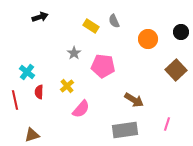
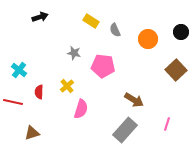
gray semicircle: moved 1 px right, 9 px down
yellow rectangle: moved 5 px up
gray star: rotated 24 degrees counterclockwise
cyan cross: moved 8 px left, 2 px up
red line: moved 2 px left, 2 px down; rotated 66 degrees counterclockwise
pink semicircle: rotated 24 degrees counterclockwise
gray rectangle: rotated 40 degrees counterclockwise
brown triangle: moved 2 px up
